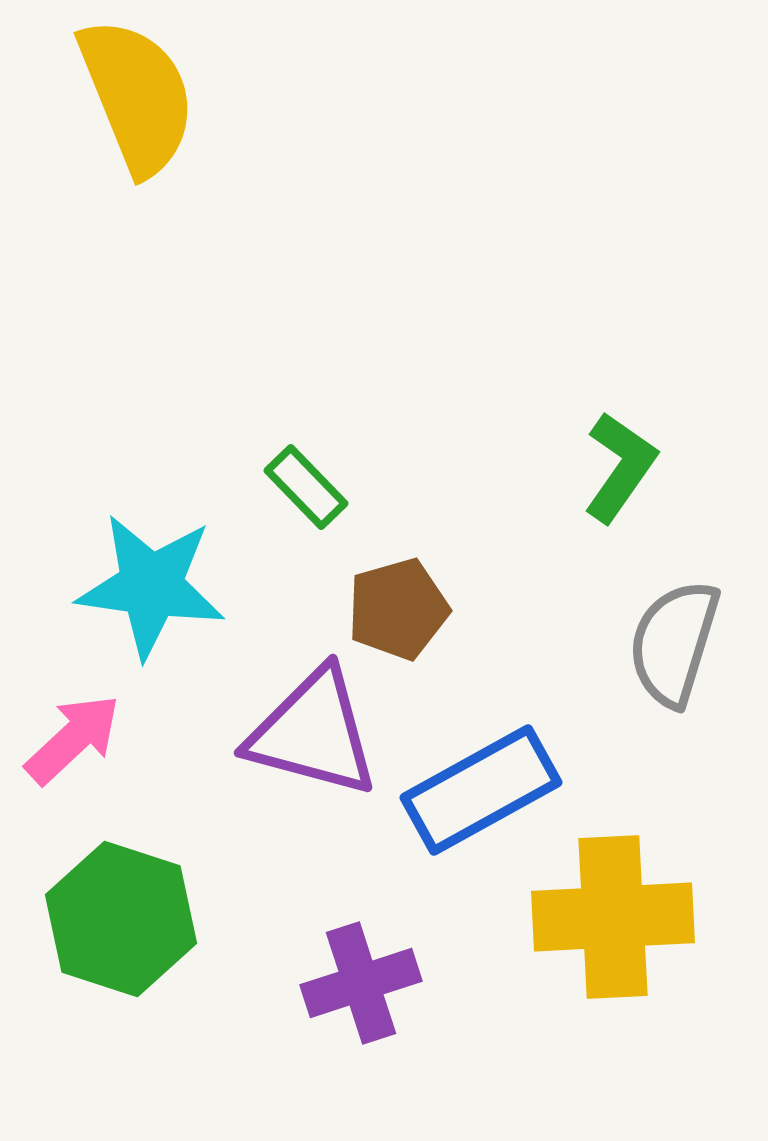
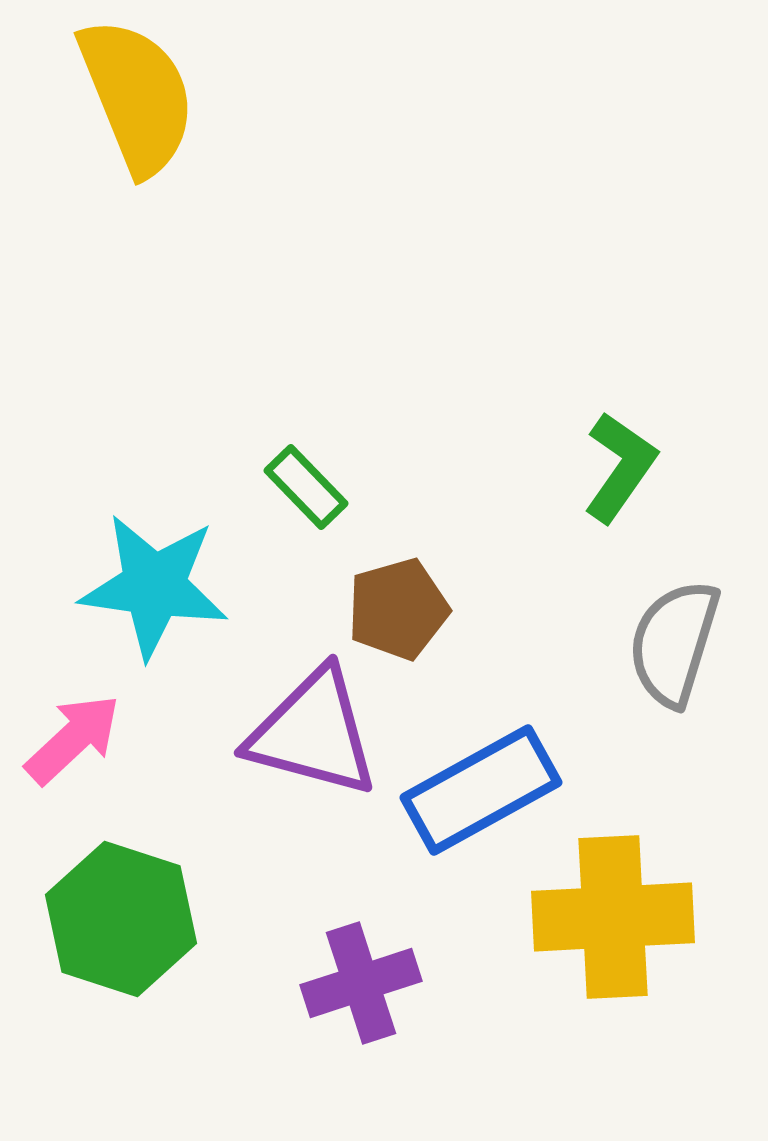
cyan star: moved 3 px right
